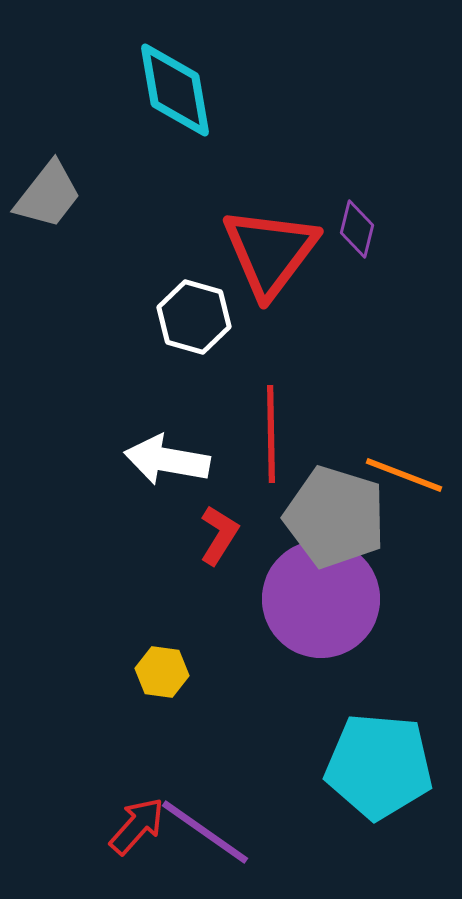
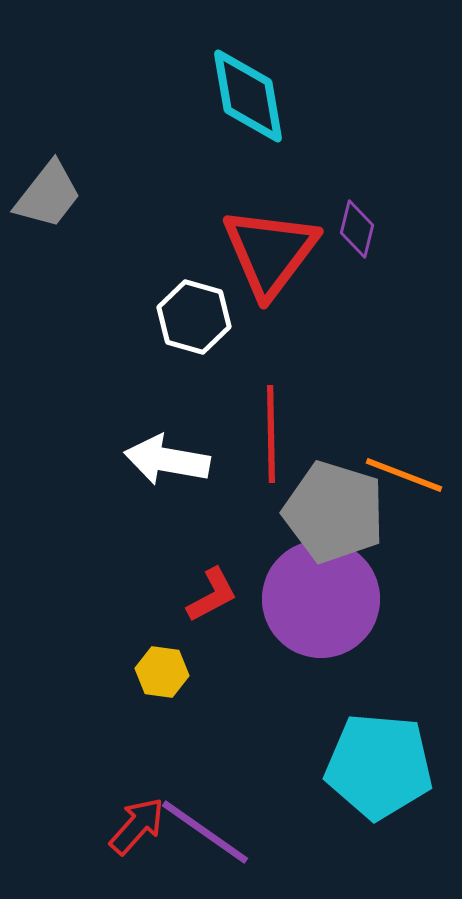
cyan diamond: moved 73 px right, 6 px down
gray pentagon: moved 1 px left, 5 px up
red L-shape: moved 7 px left, 60 px down; rotated 30 degrees clockwise
